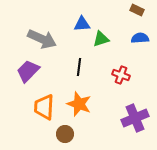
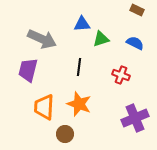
blue semicircle: moved 5 px left, 5 px down; rotated 30 degrees clockwise
purple trapezoid: moved 1 px up; rotated 30 degrees counterclockwise
